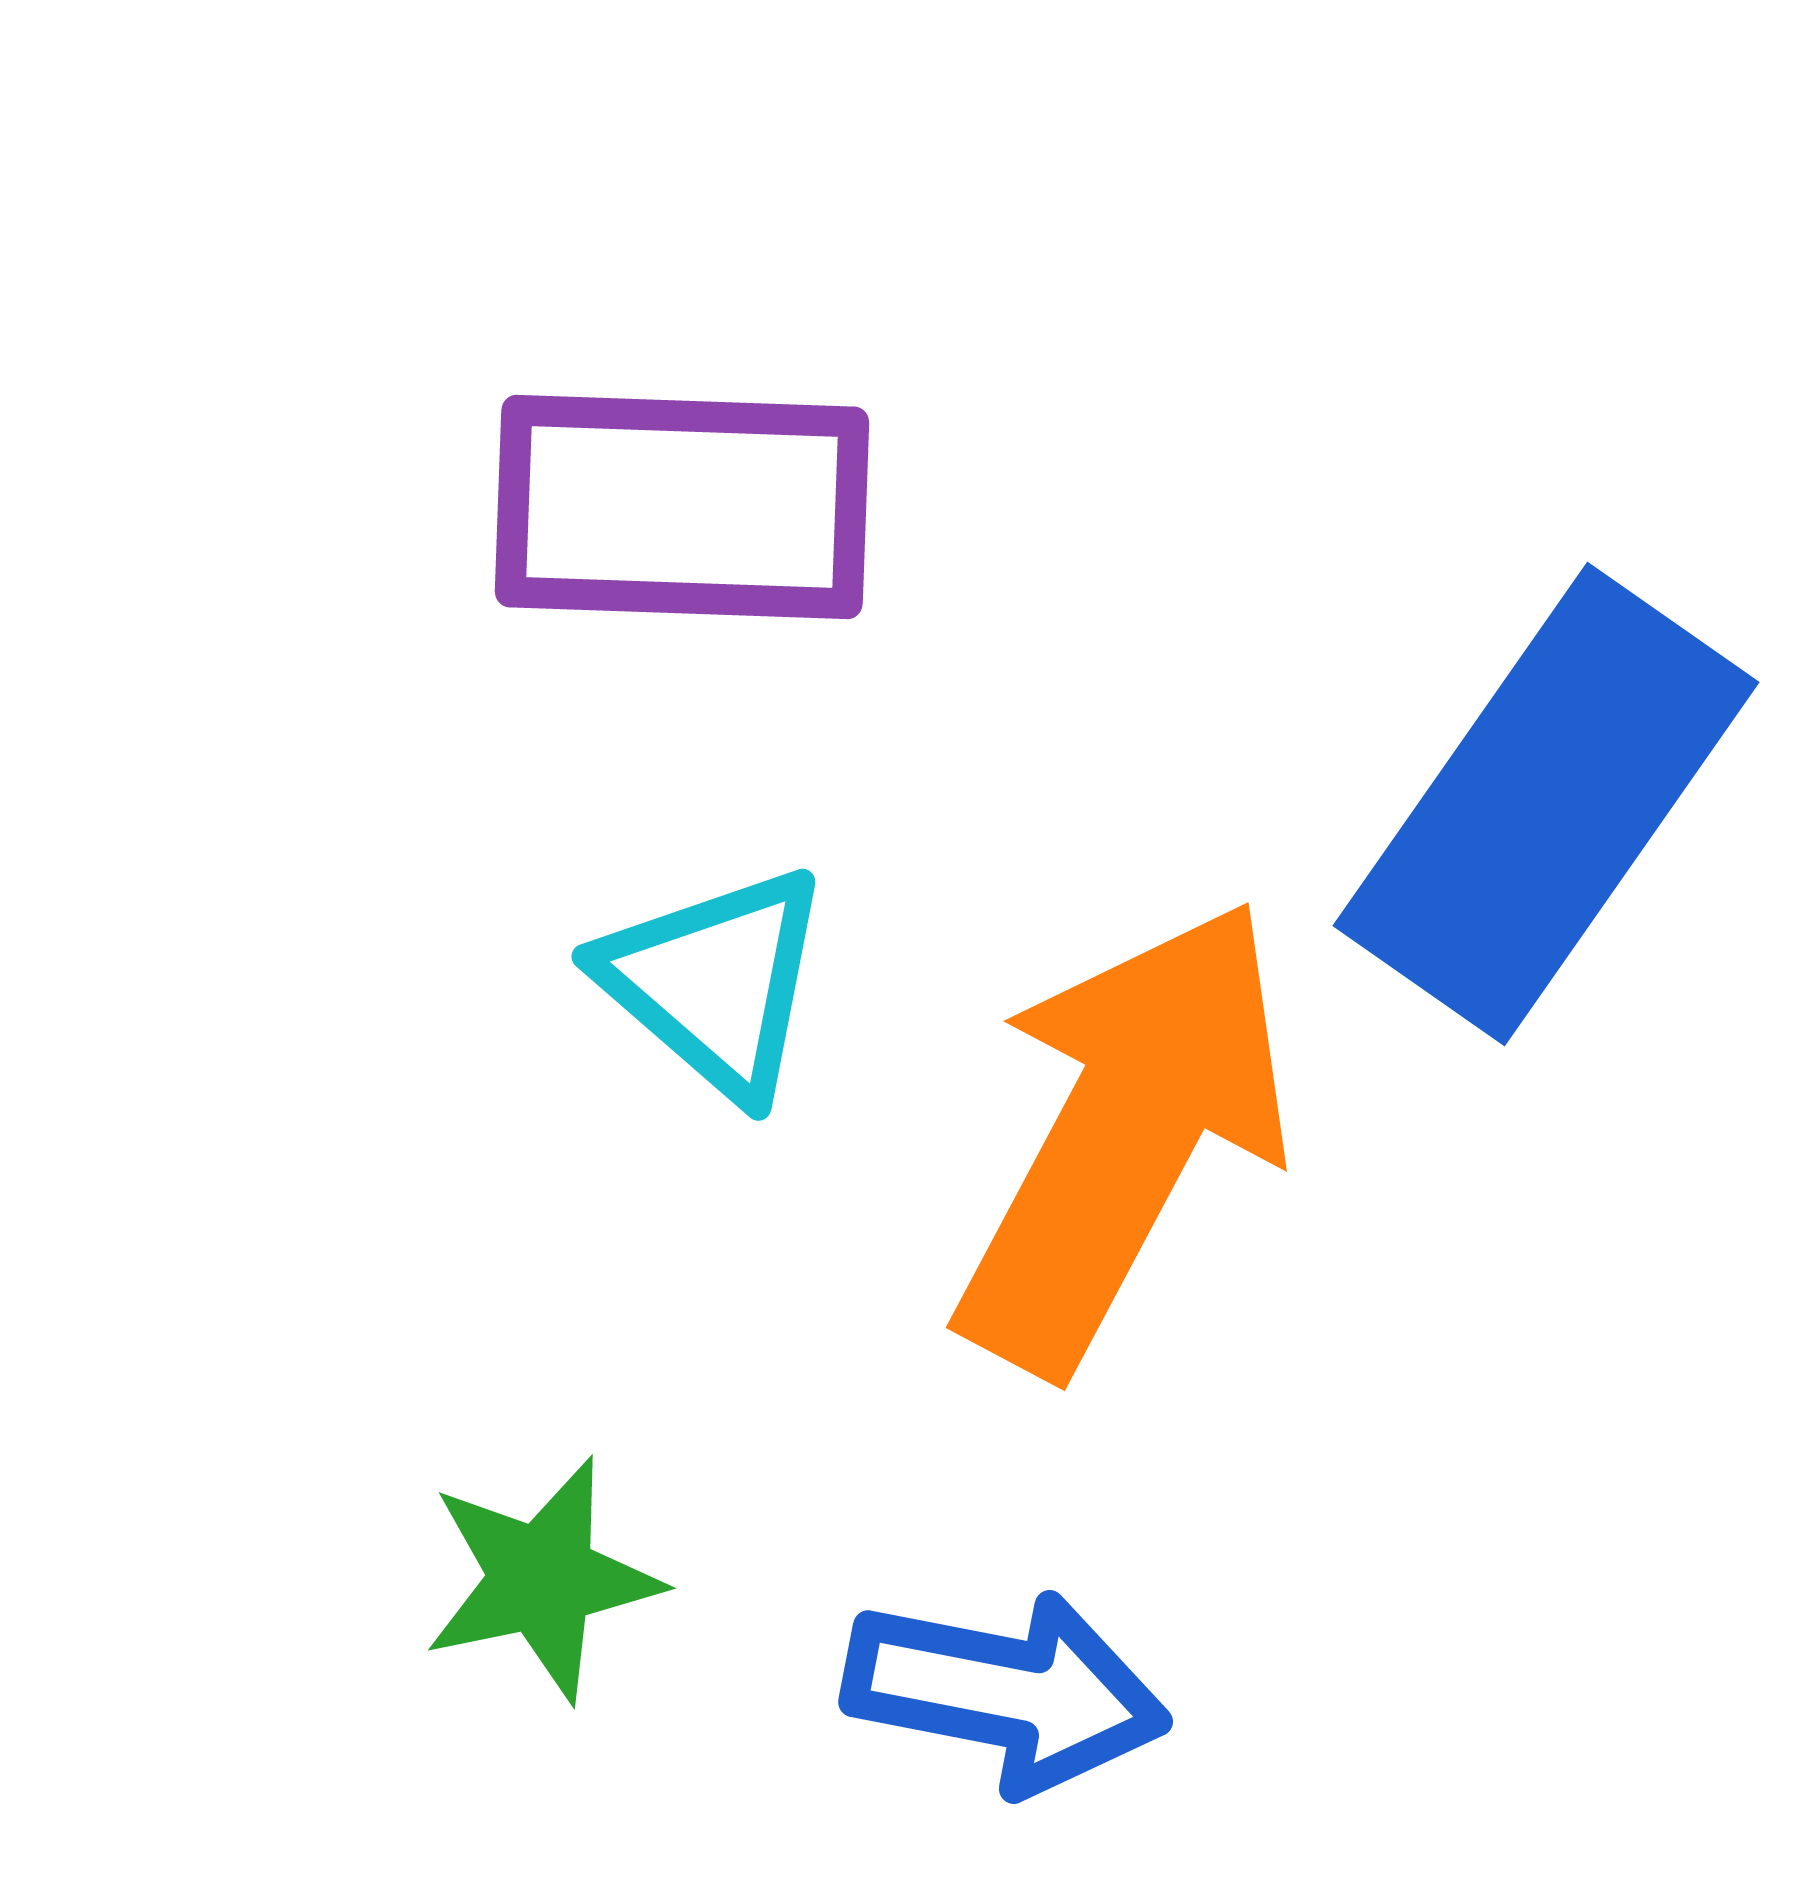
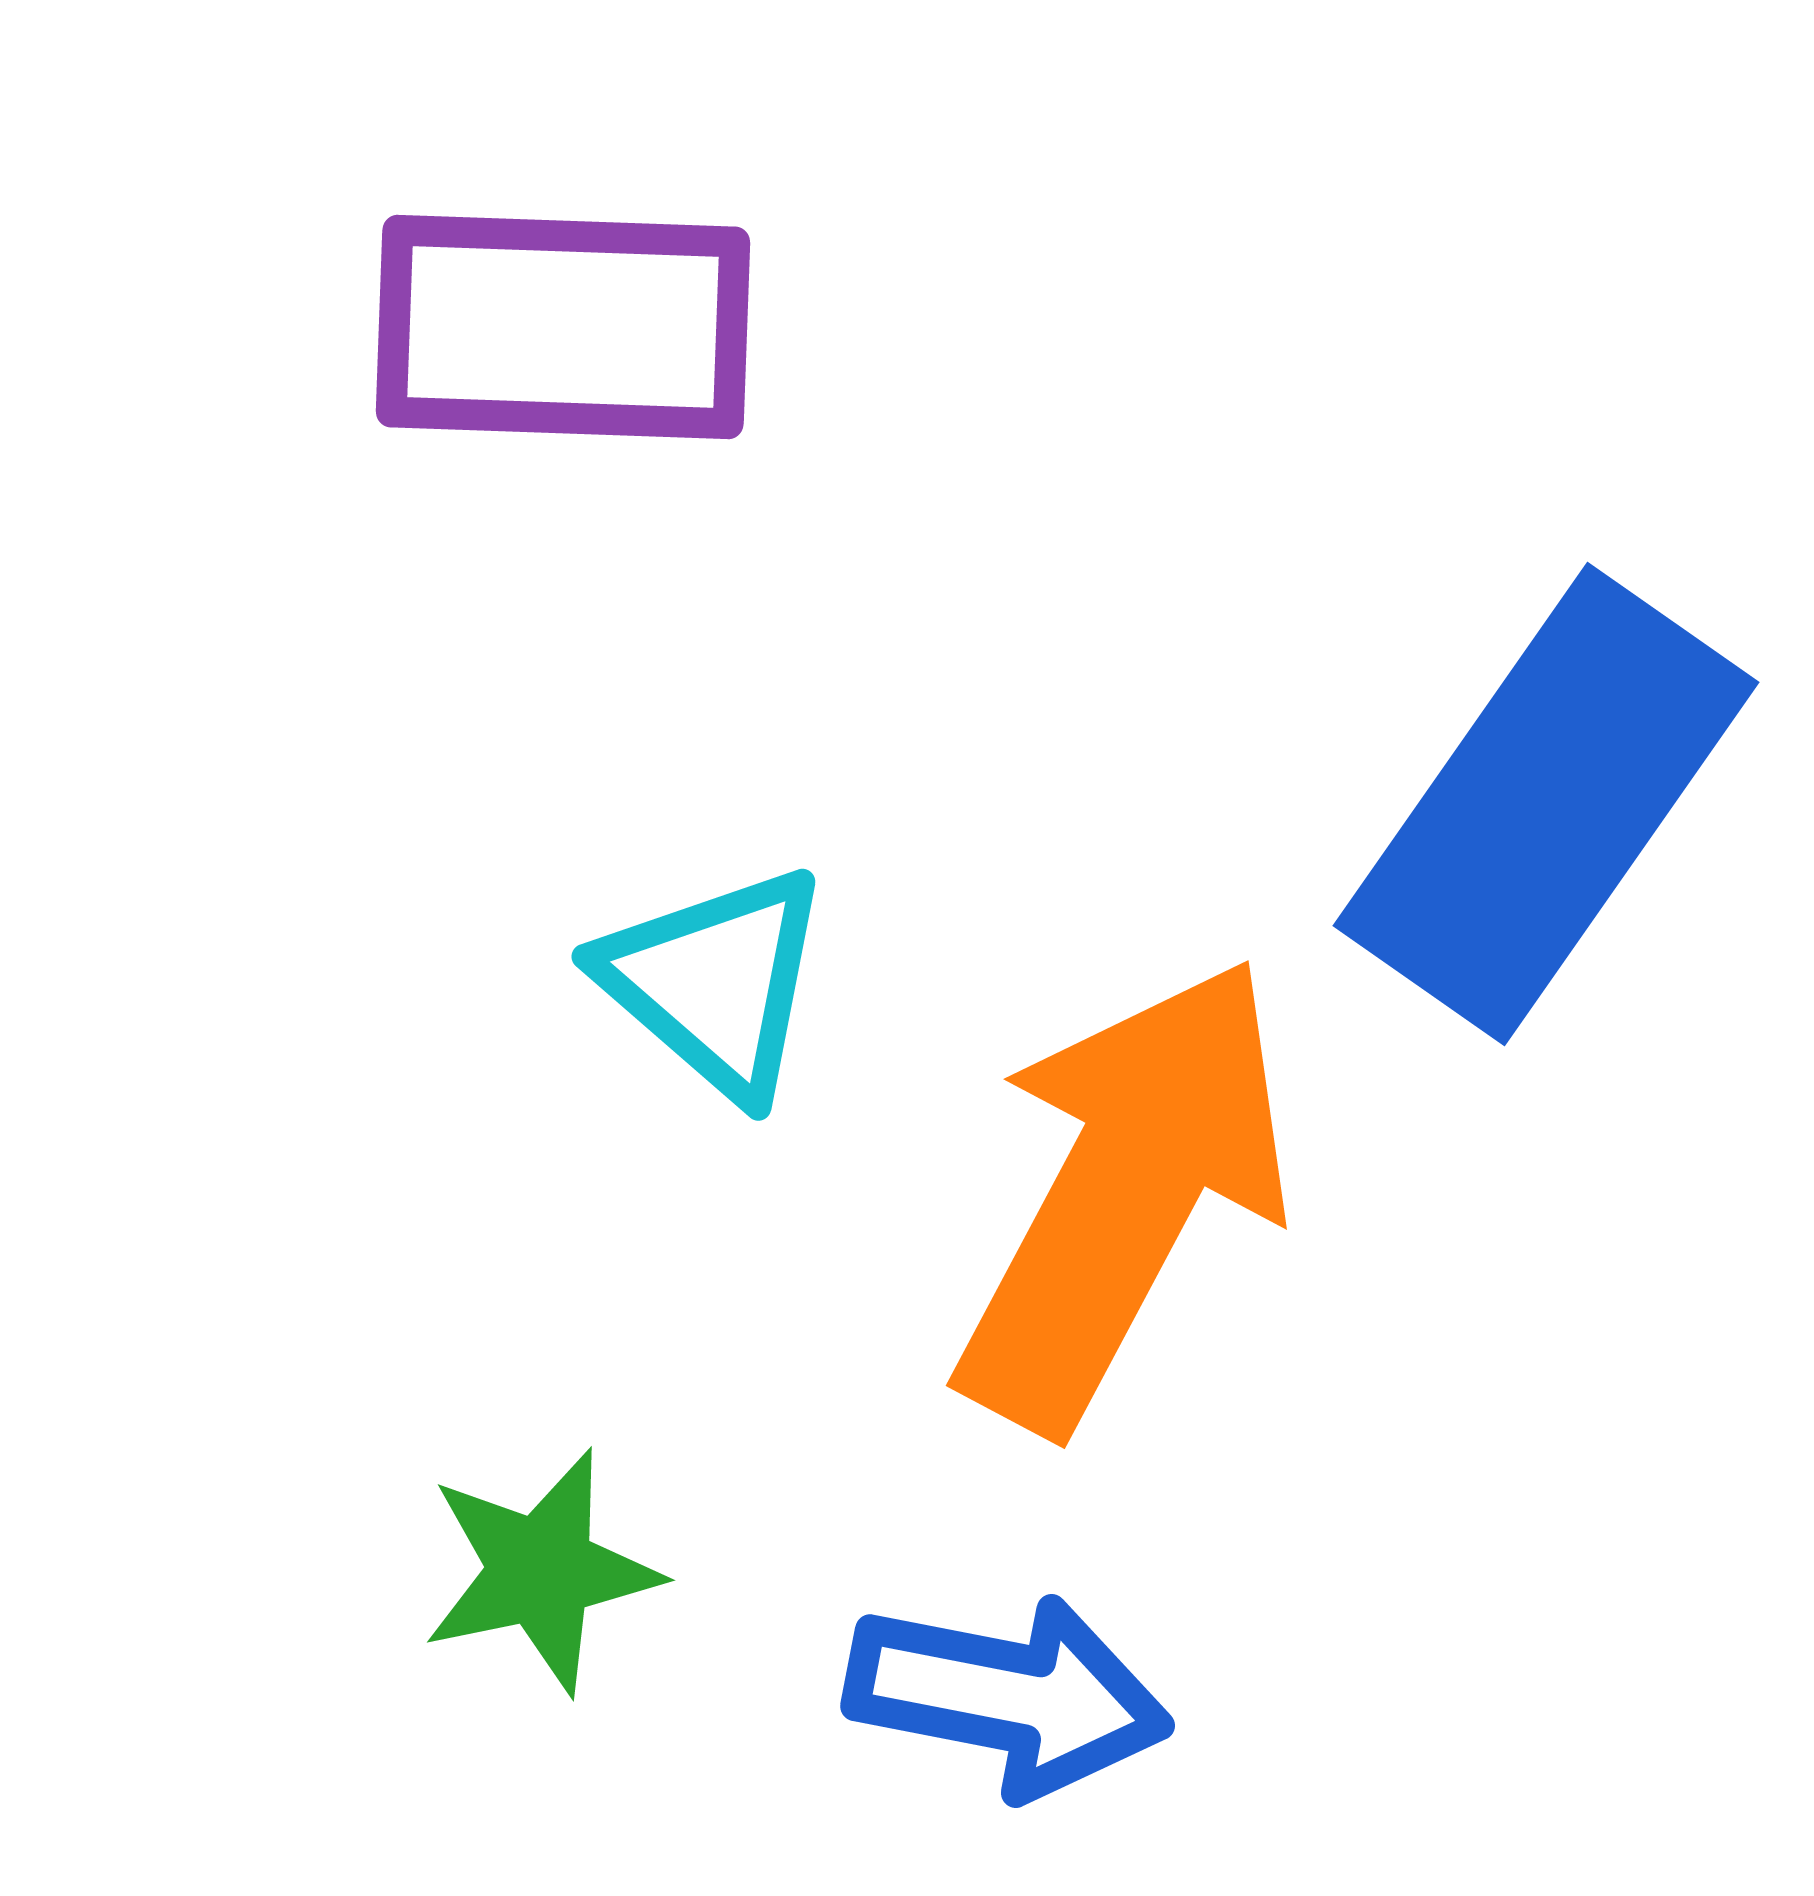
purple rectangle: moved 119 px left, 180 px up
orange arrow: moved 58 px down
green star: moved 1 px left, 8 px up
blue arrow: moved 2 px right, 4 px down
